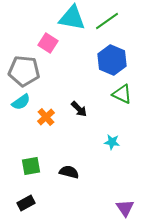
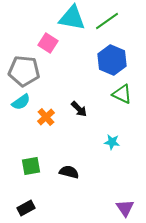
black rectangle: moved 5 px down
